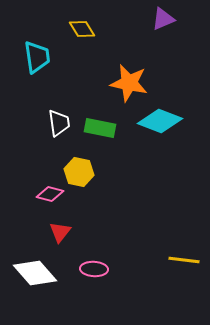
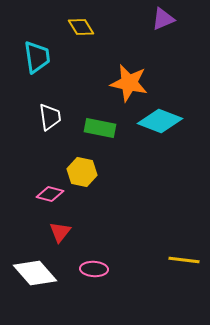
yellow diamond: moved 1 px left, 2 px up
white trapezoid: moved 9 px left, 6 px up
yellow hexagon: moved 3 px right
